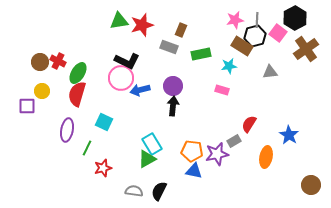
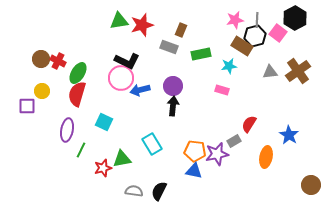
brown cross at (306, 49): moved 8 px left, 22 px down
brown circle at (40, 62): moved 1 px right, 3 px up
green line at (87, 148): moved 6 px left, 2 px down
orange pentagon at (192, 151): moved 3 px right
green triangle at (147, 159): moved 25 px left; rotated 18 degrees clockwise
